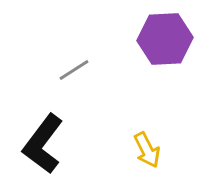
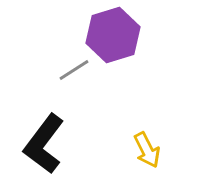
purple hexagon: moved 52 px left, 4 px up; rotated 14 degrees counterclockwise
black L-shape: moved 1 px right
